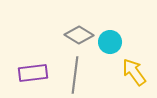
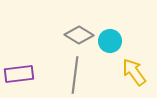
cyan circle: moved 1 px up
purple rectangle: moved 14 px left, 1 px down
